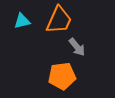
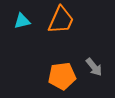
orange trapezoid: moved 2 px right
gray arrow: moved 17 px right, 20 px down
